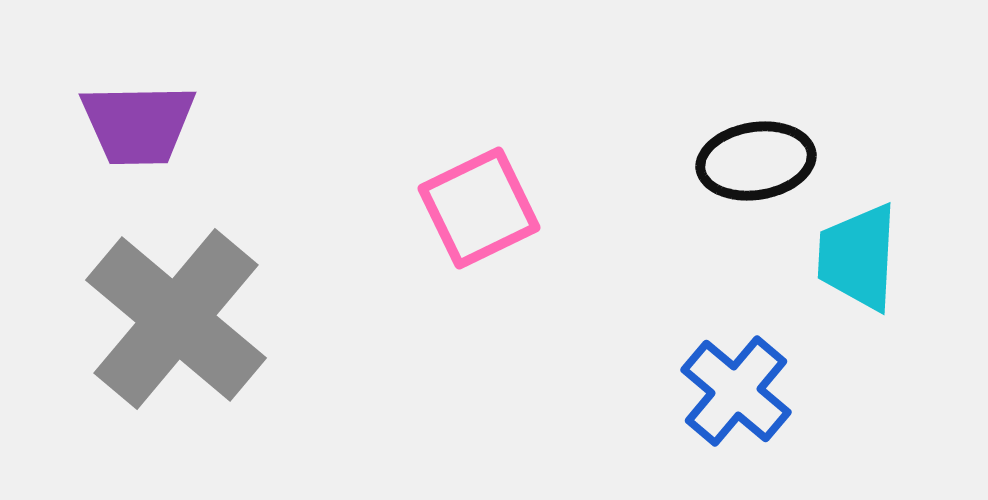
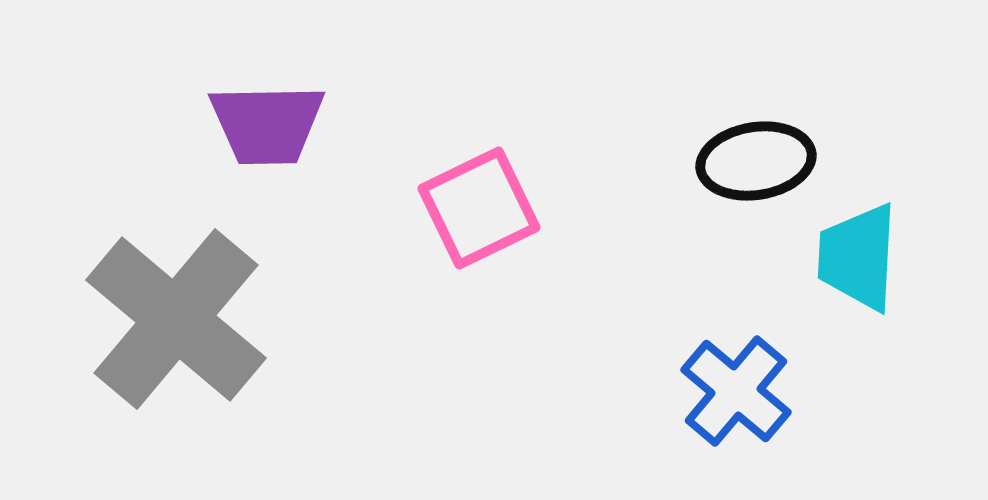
purple trapezoid: moved 129 px right
